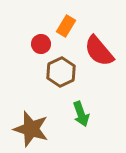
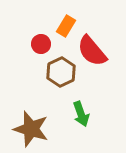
red semicircle: moved 7 px left
